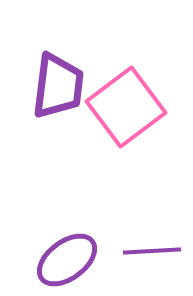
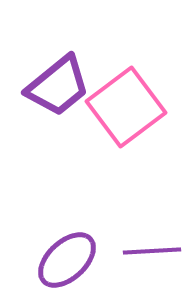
purple trapezoid: rotated 44 degrees clockwise
purple ellipse: rotated 6 degrees counterclockwise
